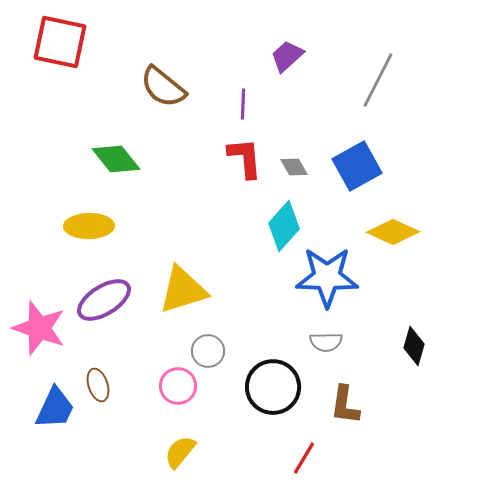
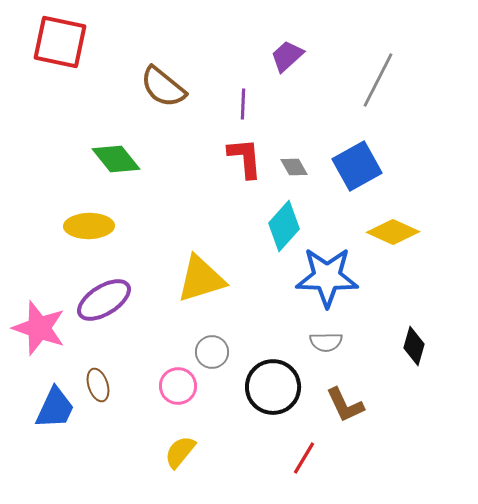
yellow triangle: moved 18 px right, 11 px up
gray circle: moved 4 px right, 1 px down
brown L-shape: rotated 33 degrees counterclockwise
